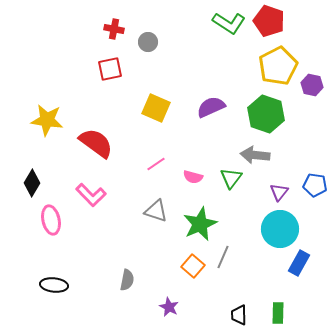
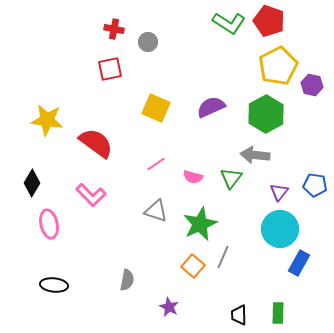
green hexagon: rotated 12 degrees clockwise
pink ellipse: moved 2 px left, 4 px down
